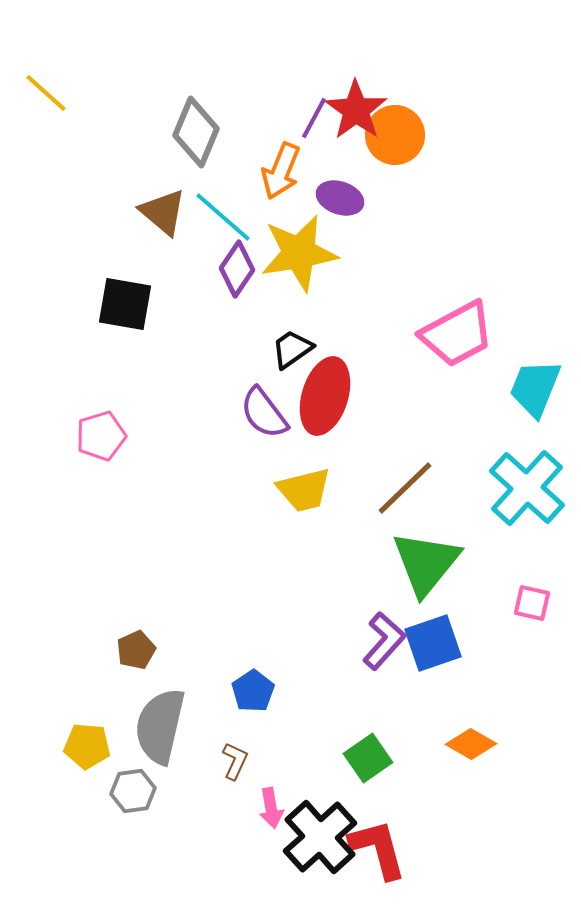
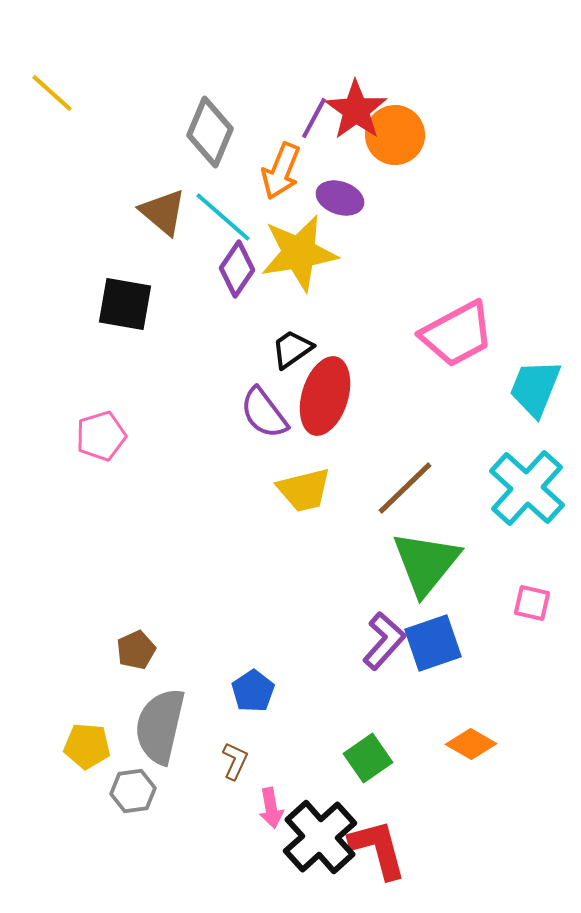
yellow line: moved 6 px right
gray diamond: moved 14 px right
